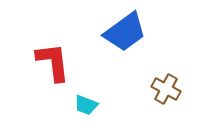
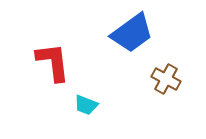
blue trapezoid: moved 7 px right, 1 px down
brown cross: moved 10 px up
